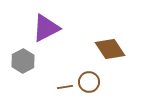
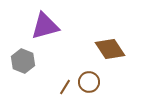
purple triangle: moved 1 px left, 2 px up; rotated 12 degrees clockwise
gray hexagon: rotated 10 degrees counterclockwise
brown line: rotated 49 degrees counterclockwise
